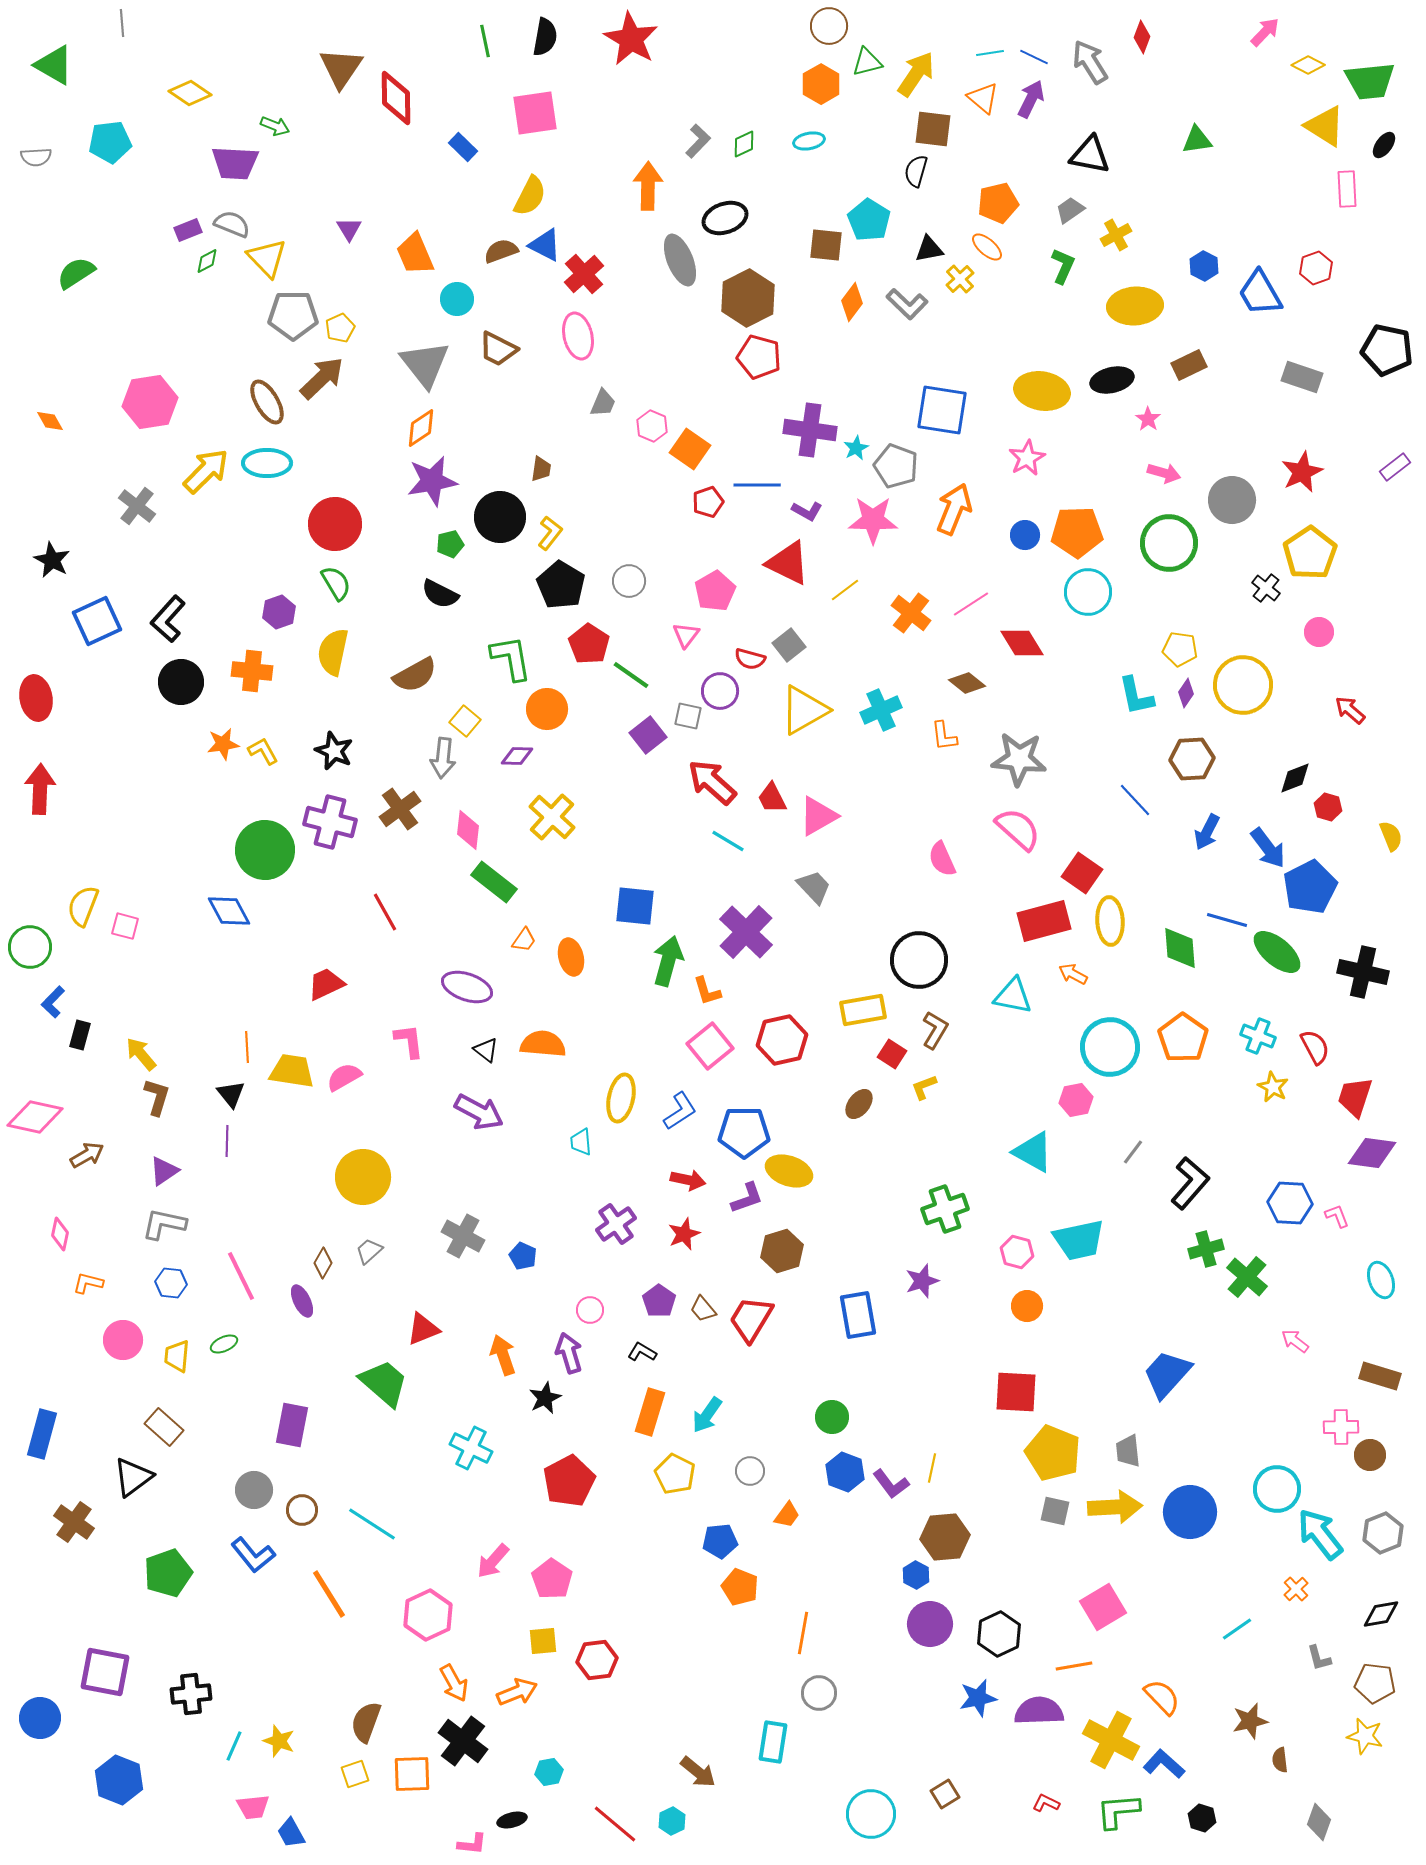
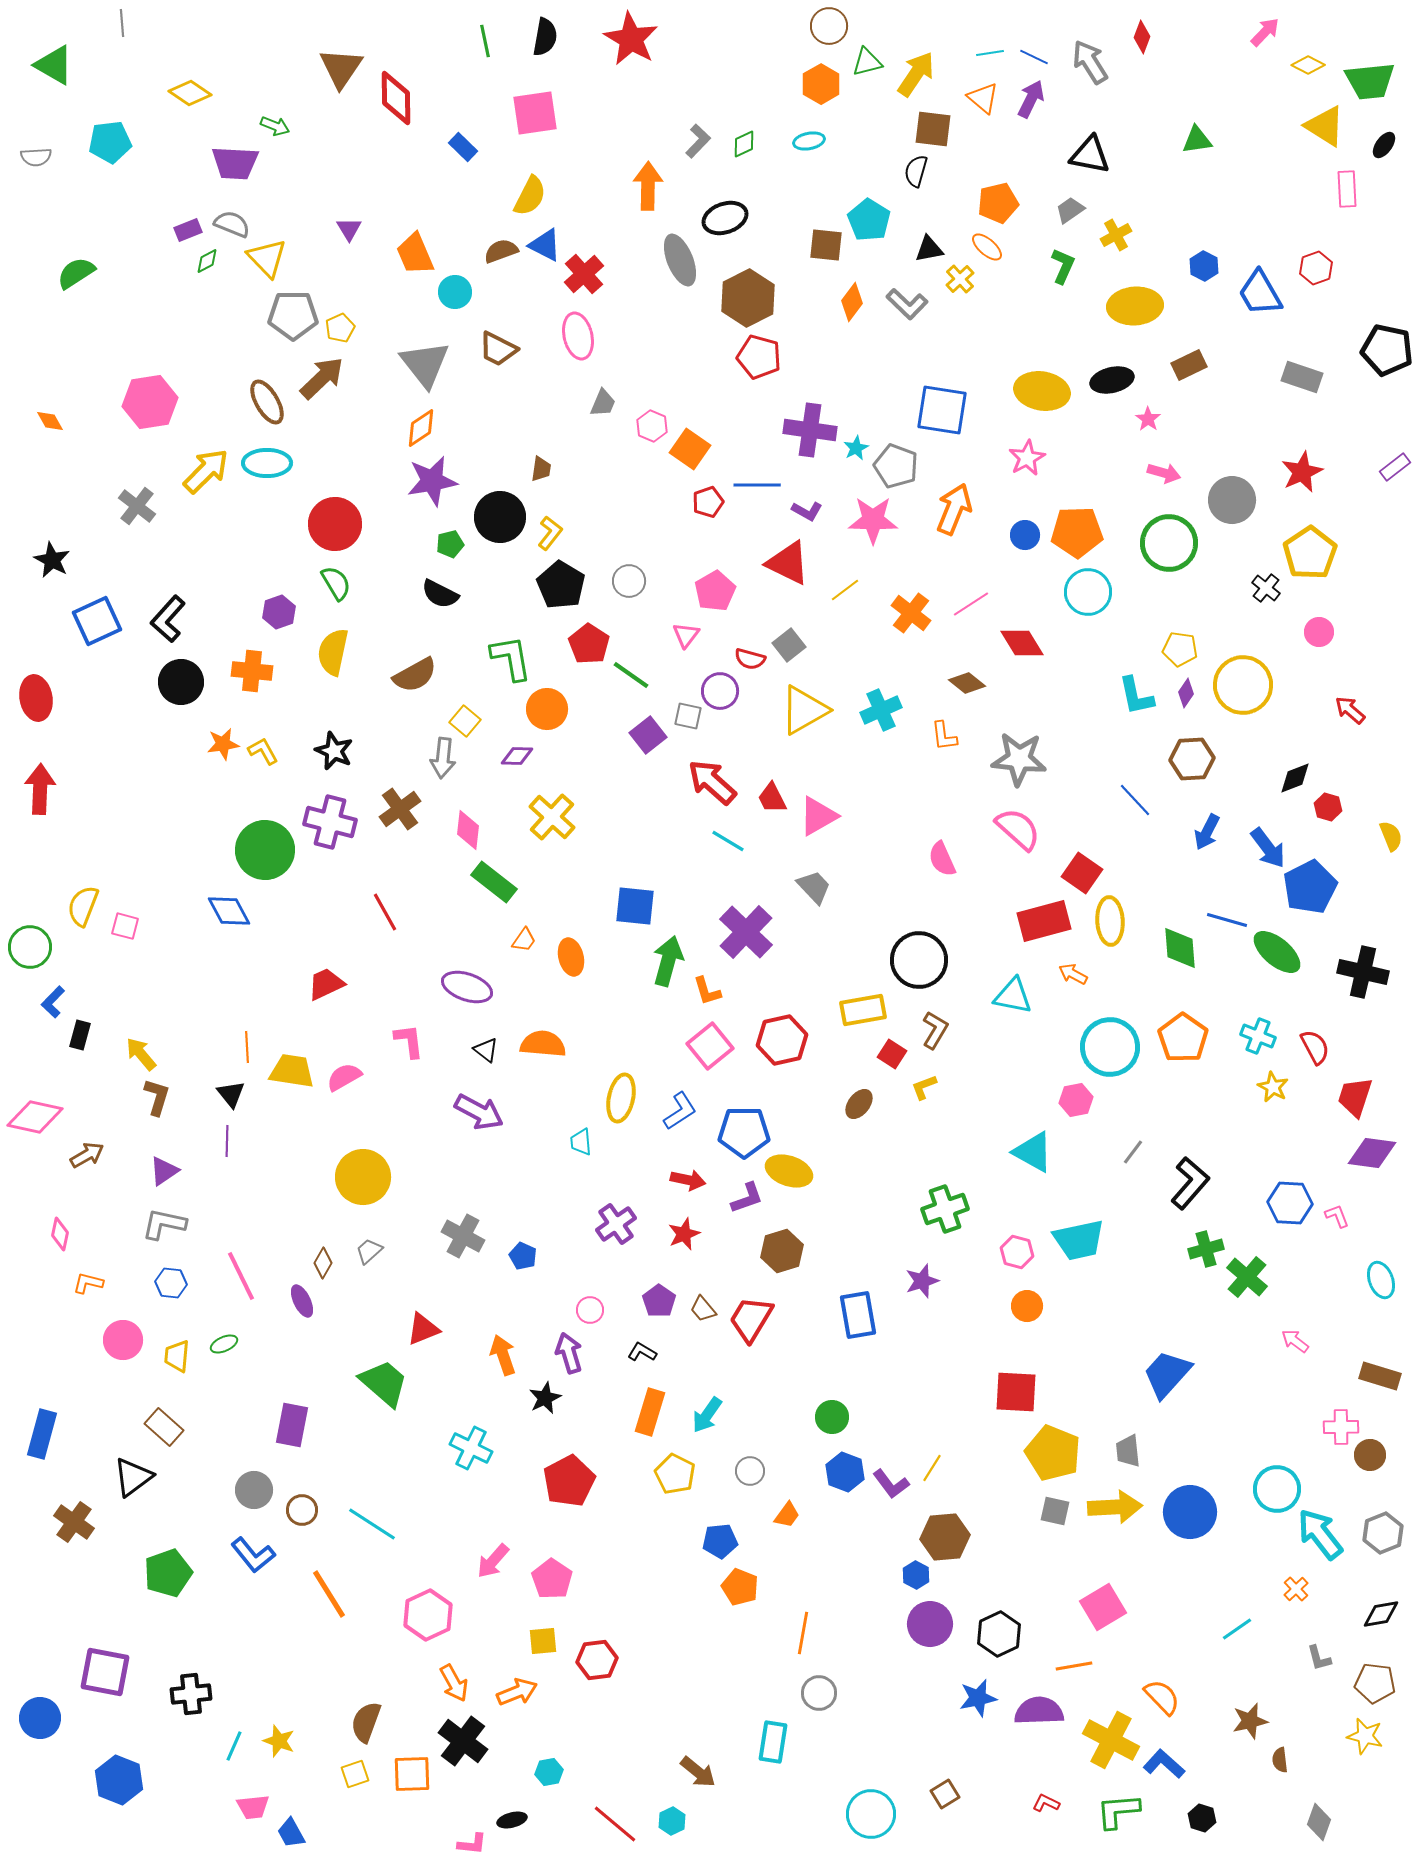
cyan circle at (457, 299): moved 2 px left, 7 px up
yellow line at (932, 1468): rotated 20 degrees clockwise
